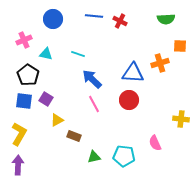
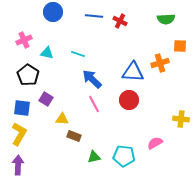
blue circle: moved 7 px up
cyan triangle: moved 1 px right, 1 px up
blue triangle: moved 1 px up
blue square: moved 2 px left, 7 px down
yellow triangle: moved 5 px right, 1 px up; rotated 32 degrees clockwise
pink semicircle: rotated 84 degrees clockwise
